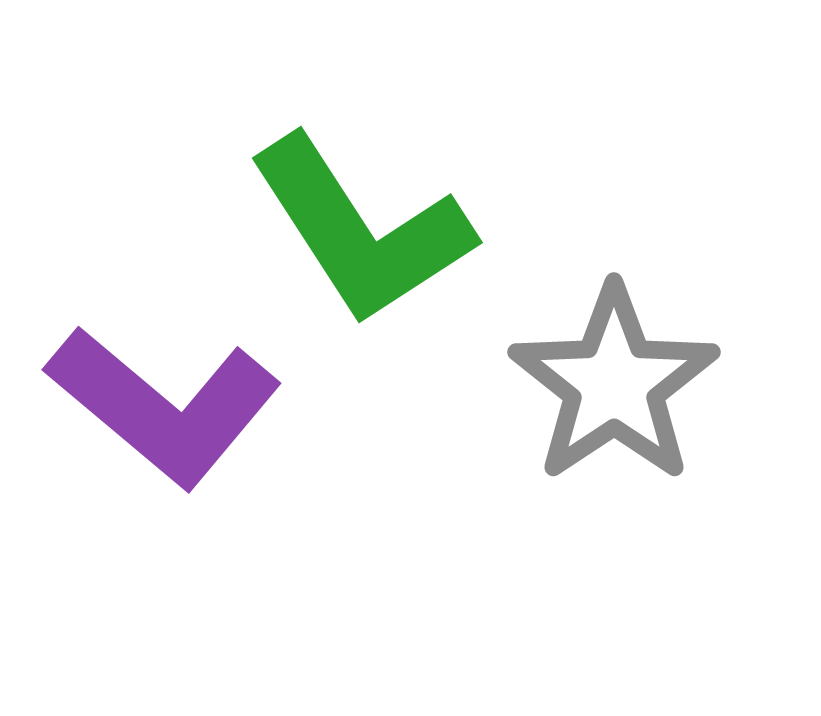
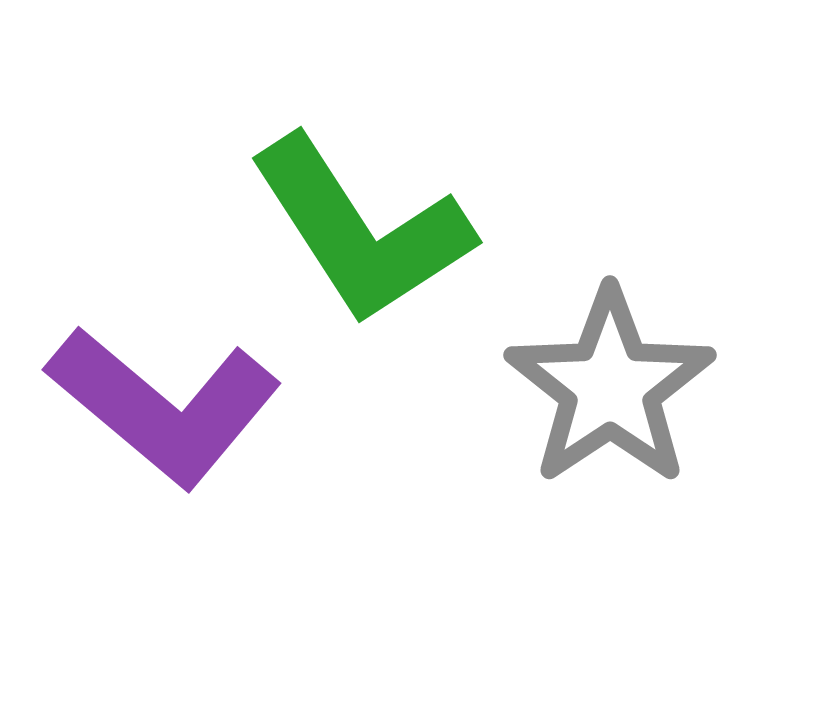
gray star: moved 4 px left, 3 px down
